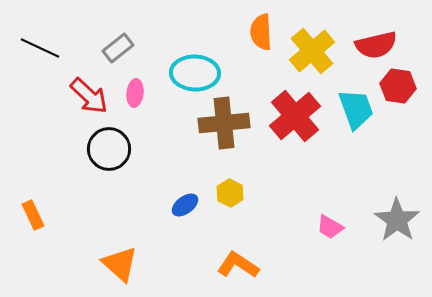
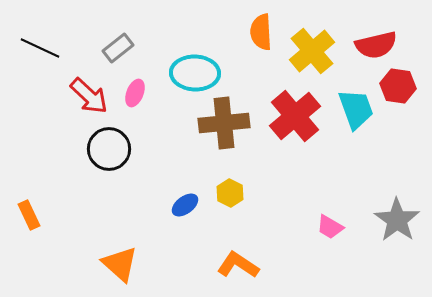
pink ellipse: rotated 16 degrees clockwise
orange rectangle: moved 4 px left
